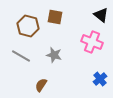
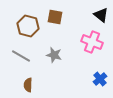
brown semicircle: moved 13 px left; rotated 32 degrees counterclockwise
